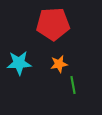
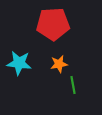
cyan star: rotated 10 degrees clockwise
